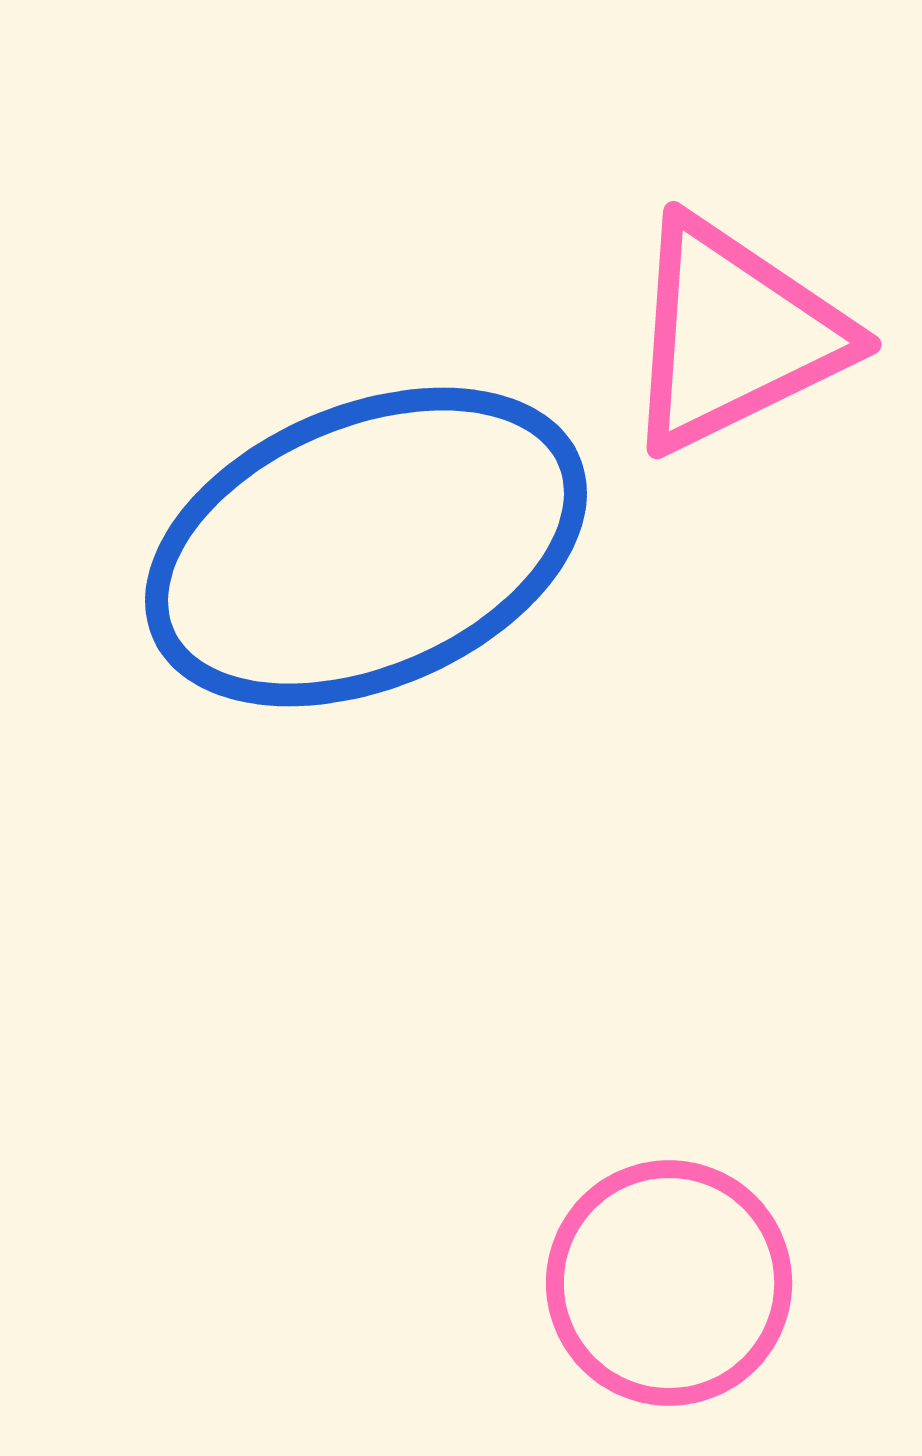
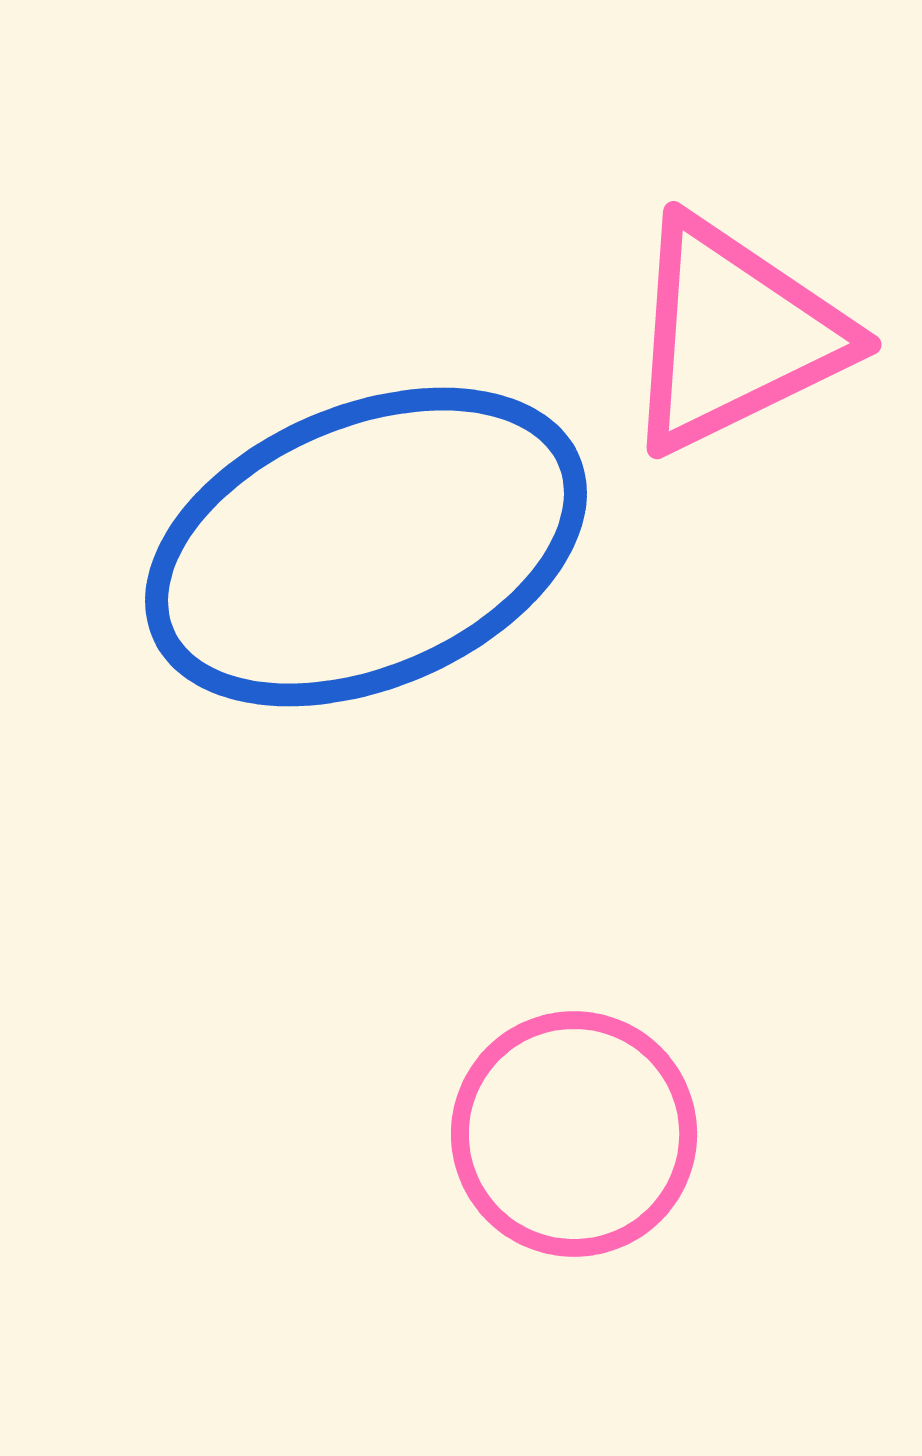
pink circle: moved 95 px left, 149 px up
